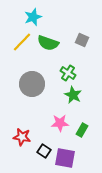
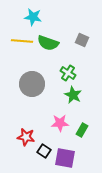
cyan star: rotated 30 degrees clockwise
yellow line: moved 1 px up; rotated 50 degrees clockwise
red star: moved 4 px right
